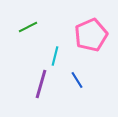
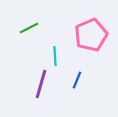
green line: moved 1 px right, 1 px down
cyan line: rotated 18 degrees counterclockwise
blue line: rotated 54 degrees clockwise
